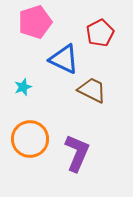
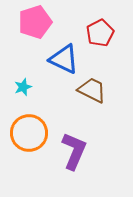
orange circle: moved 1 px left, 6 px up
purple L-shape: moved 3 px left, 2 px up
